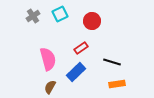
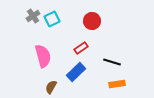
cyan square: moved 8 px left, 5 px down
pink semicircle: moved 5 px left, 3 px up
brown semicircle: moved 1 px right
